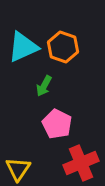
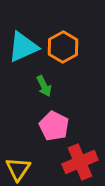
orange hexagon: rotated 12 degrees clockwise
green arrow: rotated 55 degrees counterclockwise
pink pentagon: moved 3 px left, 2 px down
red cross: moved 1 px left, 1 px up
